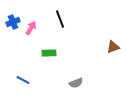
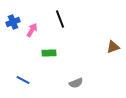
pink arrow: moved 1 px right, 2 px down
